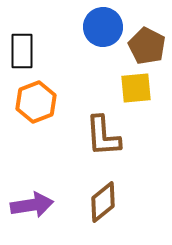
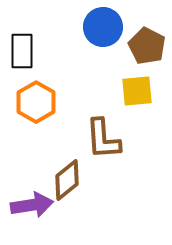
yellow square: moved 1 px right, 3 px down
orange hexagon: rotated 9 degrees counterclockwise
brown L-shape: moved 3 px down
brown diamond: moved 36 px left, 22 px up
